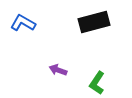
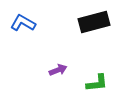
purple arrow: rotated 138 degrees clockwise
green L-shape: rotated 130 degrees counterclockwise
